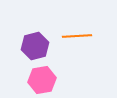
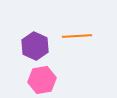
purple hexagon: rotated 20 degrees counterclockwise
